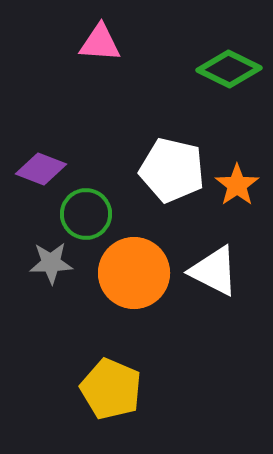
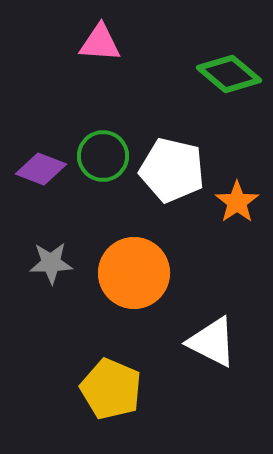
green diamond: moved 5 px down; rotated 14 degrees clockwise
orange star: moved 17 px down
green circle: moved 17 px right, 58 px up
white triangle: moved 2 px left, 71 px down
